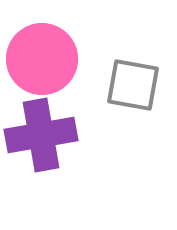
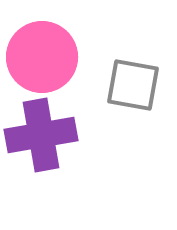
pink circle: moved 2 px up
